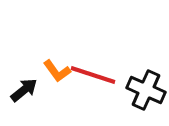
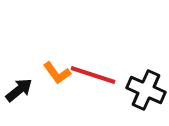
orange L-shape: moved 2 px down
black arrow: moved 5 px left
